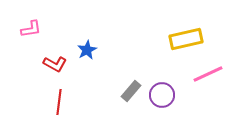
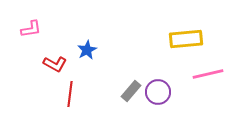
yellow rectangle: rotated 8 degrees clockwise
pink line: rotated 12 degrees clockwise
purple circle: moved 4 px left, 3 px up
red line: moved 11 px right, 8 px up
